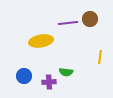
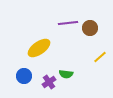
brown circle: moved 9 px down
yellow ellipse: moved 2 px left, 7 px down; rotated 25 degrees counterclockwise
yellow line: rotated 40 degrees clockwise
green semicircle: moved 2 px down
purple cross: rotated 32 degrees counterclockwise
